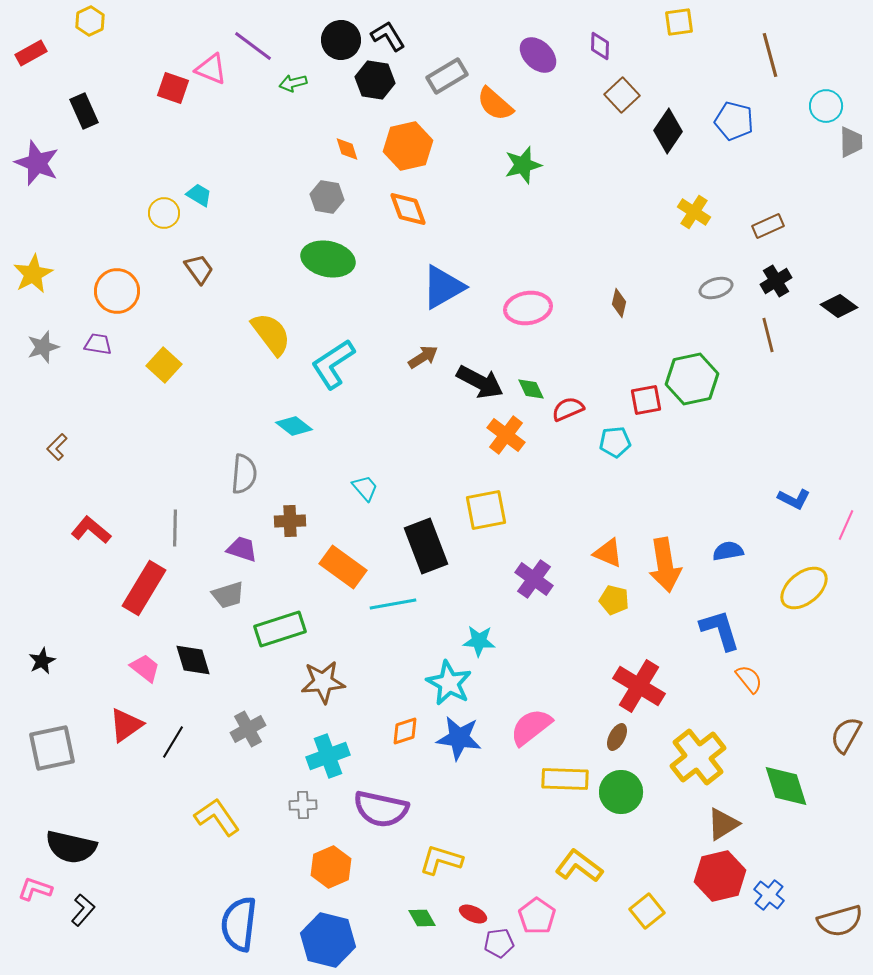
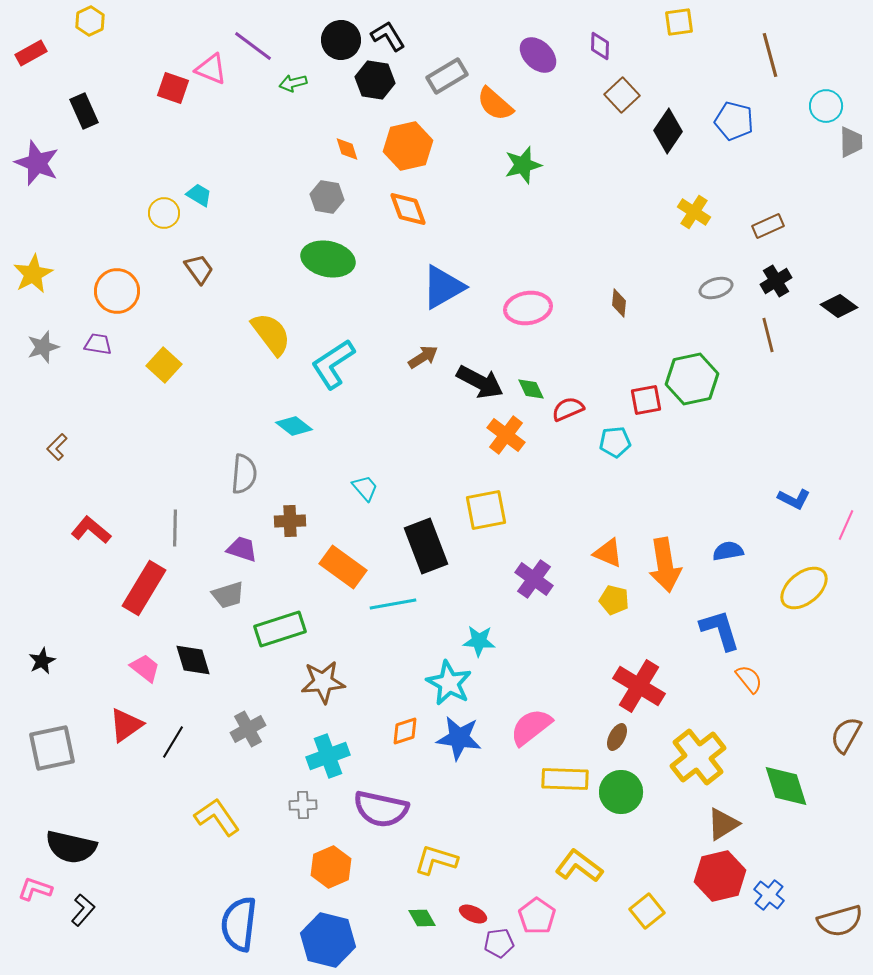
brown diamond at (619, 303): rotated 8 degrees counterclockwise
yellow L-shape at (441, 860): moved 5 px left
